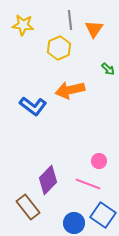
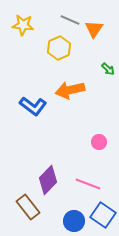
gray line: rotated 60 degrees counterclockwise
pink circle: moved 19 px up
blue circle: moved 2 px up
